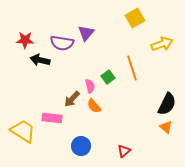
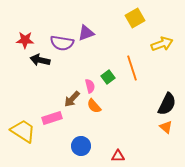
purple triangle: rotated 30 degrees clockwise
pink rectangle: rotated 24 degrees counterclockwise
red triangle: moved 6 px left, 5 px down; rotated 40 degrees clockwise
